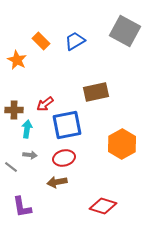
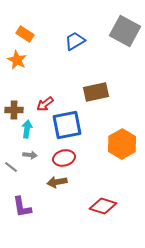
orange rectangle: moved 16 px left, 7 px up; rotated 12 degrees counterclockwise
